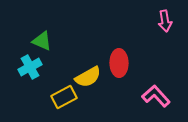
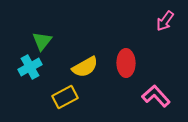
pink arrow: rotated 45 degrees clockwise
green triangle: rotated 45 degrees clockwise
red ellipse: moved 7 px right
yellow semicircle: moved 3 px left, 10 px up
yellow rectangle: moved 1 px right
